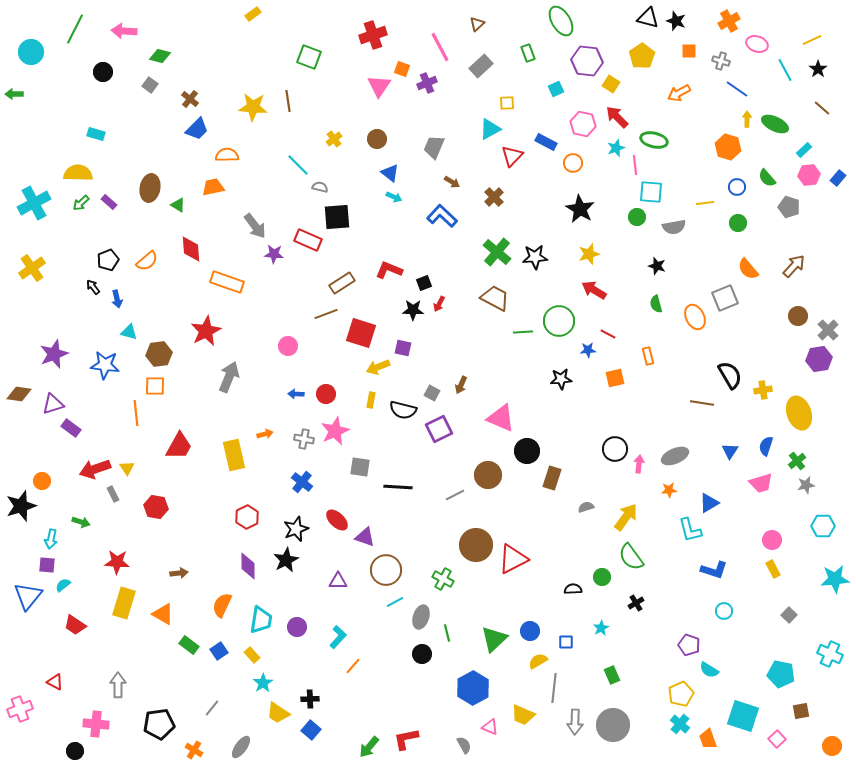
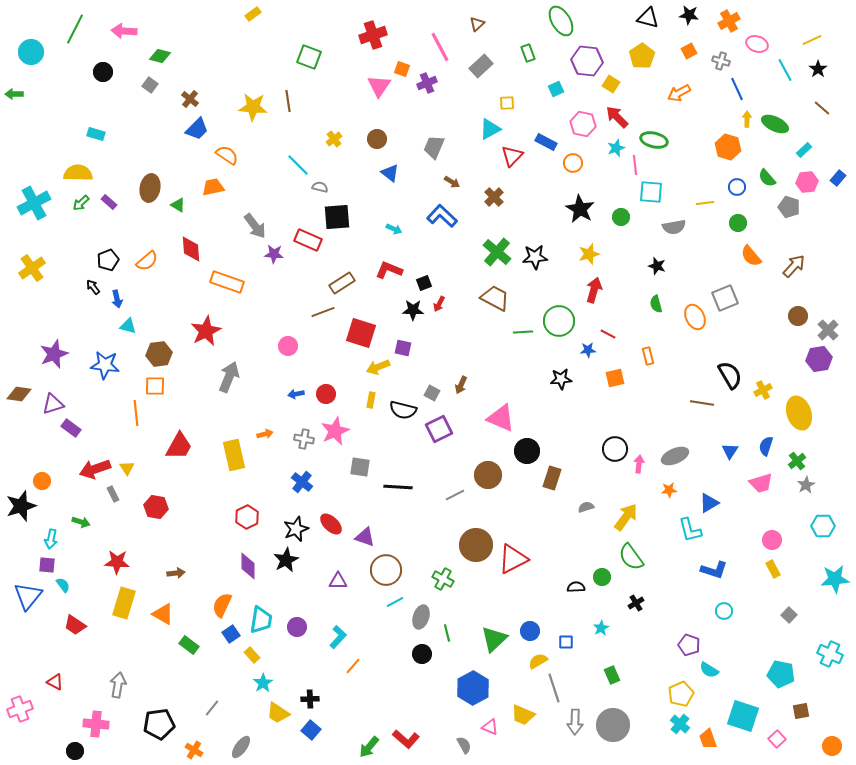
black star at (676, 21): moved 13 px right, 6 px up; rotated 12 degrees counterclockwise
orange square at (689, 51): rotated 28 degrees counterclockwise
blue line at (737, 89): rotated 30 degrees clockwise
orange semicircle at (227, 155): rotated 35 degrees clockwise
pink hexagon at (809, 175): moved 2 px left, 7 px down
cyan arrow at (394, 197): moved 32 px down
green circle at (637, 217): moved 16 px left
orange semicircle at (748, 269): moved 3 px right, 13 px up
red arrow at (594, 290): rotated 75 degrees clockwise
brown line at (326, 314): moved 3 px left, 2 px up
cyan triangle at (129, 332): moved 1 px left, 6 px up
yellow cross at (763, 390): rotated 18 degrees counterclockwise
blue arrow at (296, 394): rotated 14 degrees counterclockwise
gray star at (806, 485): rotated 18 degrees counterclockwise
red ellipse at (337, 520): moved 6 px left, 4 px down
brown arrow at (179, 573): moved 3 px left
cyan semicircle at (63, 585): rotated 91 degrees clockwise
black semicircle at (573, 589): moved 3 px right, 2 px up
blue square at (219, 651): moved 12 px right, 17 px up
gray arrow at (118, 685): rotated 10 degrees clockwise
gray line at (554, 688): rotated 24 degrees counterclockwise
red L-shape at (406, 739): rotated 128 degrees counterclockwise
